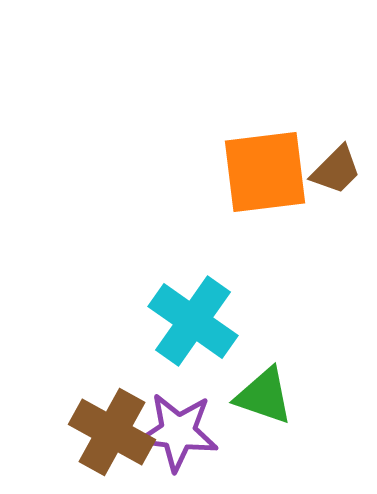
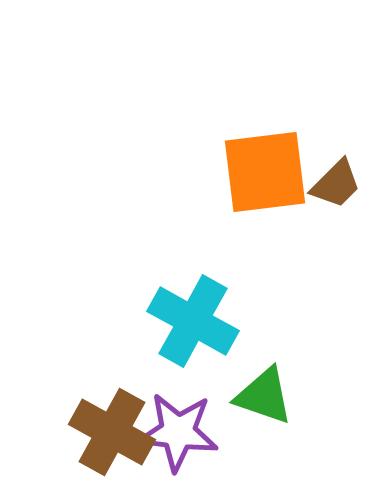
brown trapezoid: moved 14 px down
cyan cross: rotated 6 degrees counterclockwise
